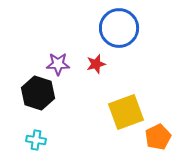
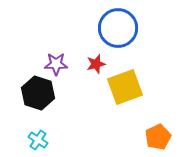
blue circle: moved 1 px left
purple star: moved 2 px left
yellow square: moved 1 px left, 25 px up
cyan cross: moved 2 px right; rotated 24 degrees clockwise
